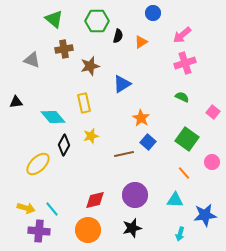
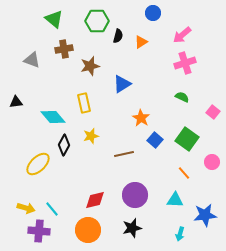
blue square: moved 7 px right, 2 px up
